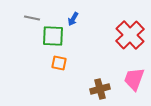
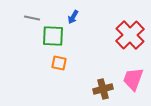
blue arrow: moved 2 px up
pink trapezoid: moved 1 px left
brown cross: moved 3 px right
